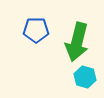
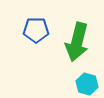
cyan hexagon: moved 2 px right, 7 px down
